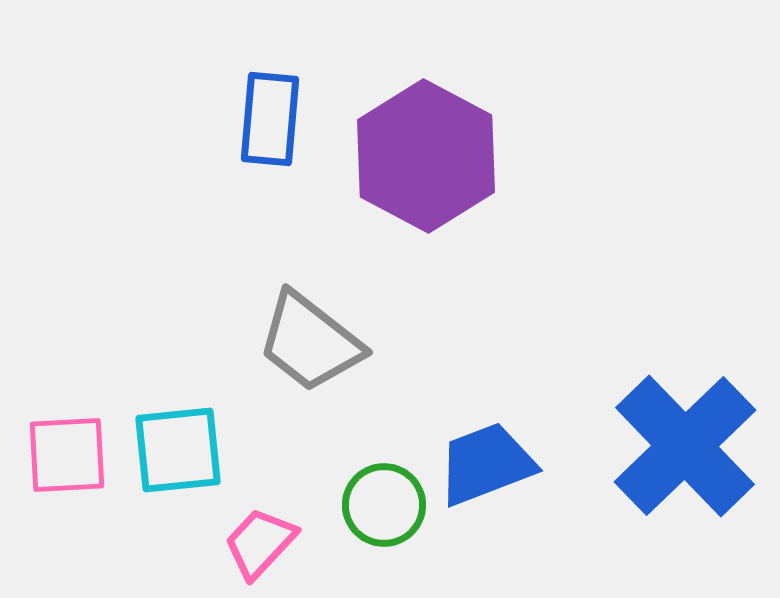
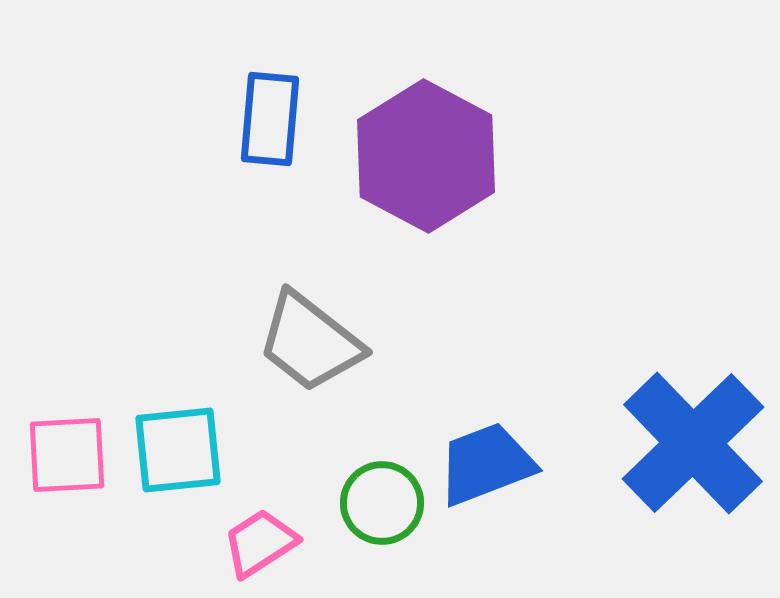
blue cross: moved 8 px right, 3 px up
green circle: moved 2 px left, 2 px up
pink trapezoid: rotated 14 degrees clockwise
